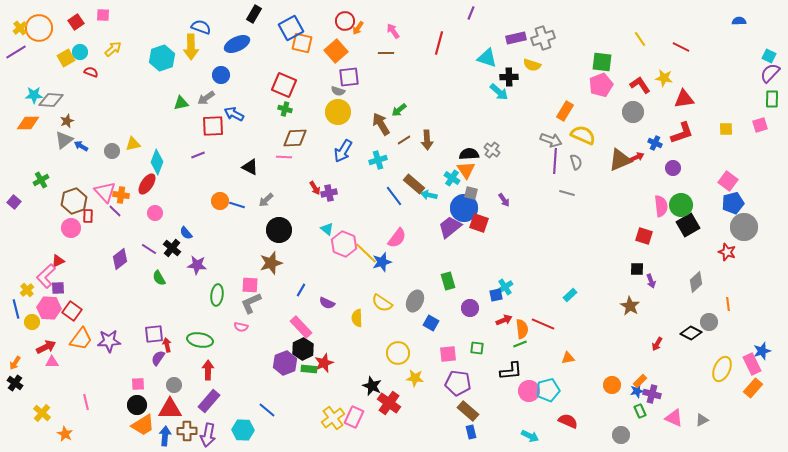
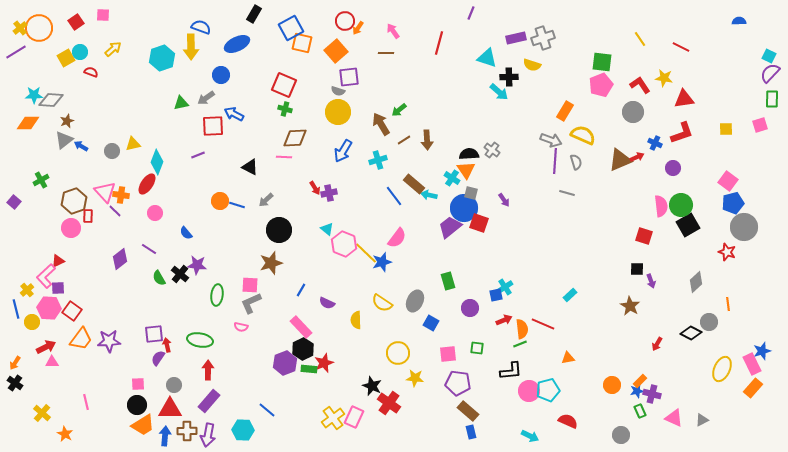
black cross at (172, 248): moved 8 px right, 26 px down
yellow semicircle at (357, 318): moved 1 px left, 2 px down
